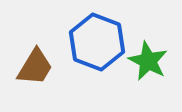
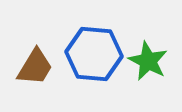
blue hexagon: moved 3 px left, 12 px down; rotated 16 degrees counterclockwise
